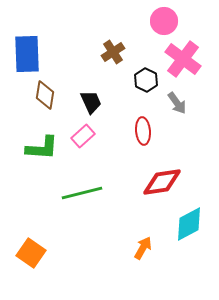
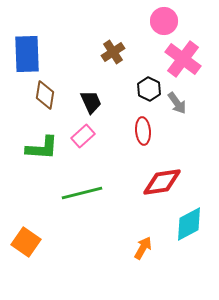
black hexagon: moved 3 px right, 9 px down
orange square: moved 5 px left, 11 px up
